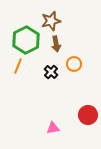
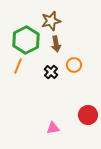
orange circle: moved 1 px down
